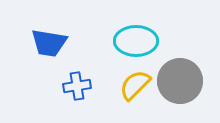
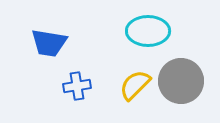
cyan ellipse: moved 12 px right, 10 px up
gray circle: moved 1 px right
